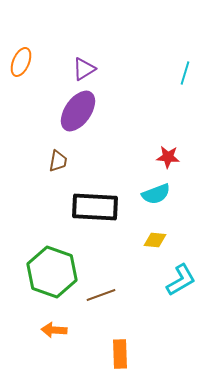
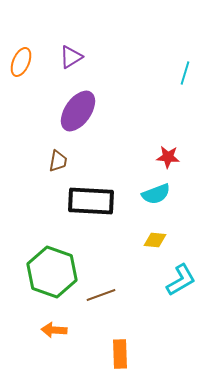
purple triangle: moved 13 px left, 12 px up
black rectangle: moved 4 px left, 6 px up
